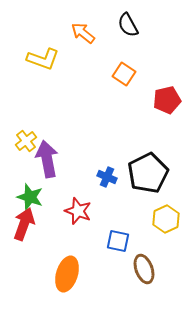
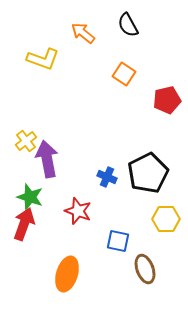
yellow hexagon: rotated 24 degrees clockwise
brown ellipse: moved 1 px right
